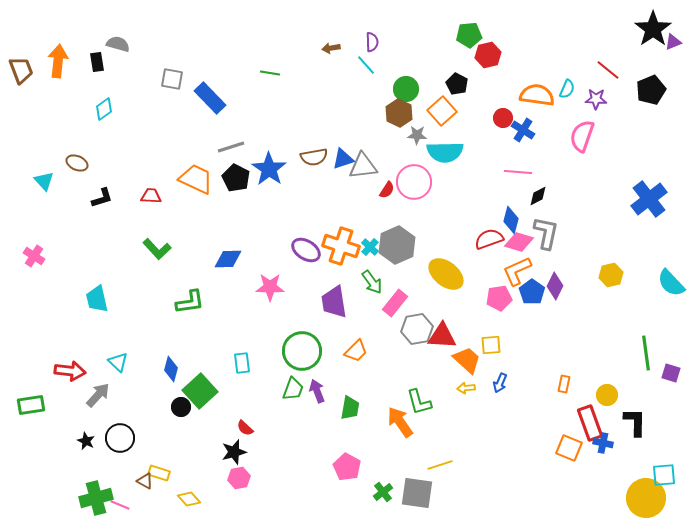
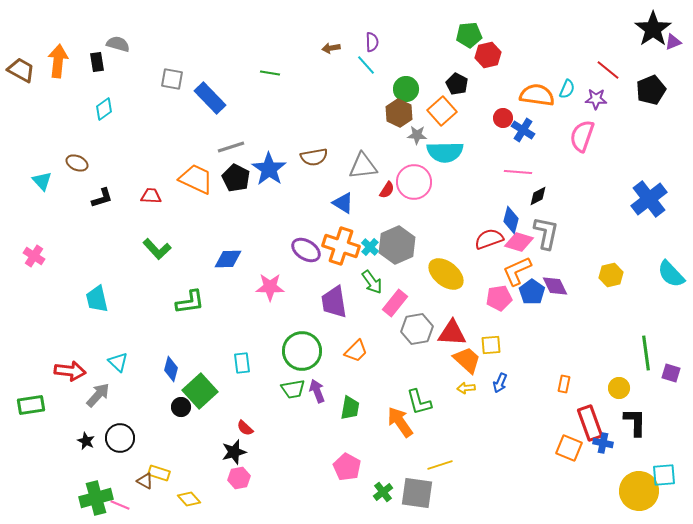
brown trapezoid at (21, 70): rotated 40 degrees counterclockwise
blue triangle at (343, 159): moved 44 px down; rotated 50 degrees clockwise
cyan triangle at (44, 181): moved 2 px left
cyan semicircle at (671, 283): moved 9 px up
purple diamond at (555, 286): rotated 52 degrees counterclockwise
red triangle at (442, 336): moved 10 px right, 3 px up
green trapezoid at (293, 389): rotated 60 degrees clockwise
yellow circle at (607, 395): moved 12 px right, 7 px up
yellow circle at (646, 498): moved 7 px left, 7 px up
